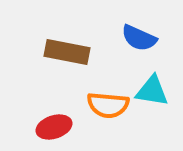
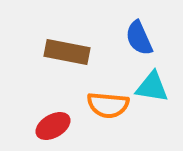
blue semicircle: rotated 42 degrees clockwise
cyan triangle: moved 4 px up
red ellipse: moved 1 px left, 1 px up; rotated 12 degrees counterclockwise
